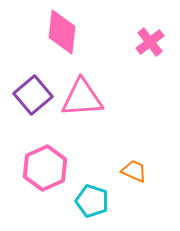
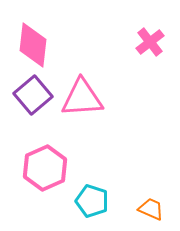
pink diamond: moved 29 px left, 13 px down
orange trapezoid: moved 17 px right, 38 px down
